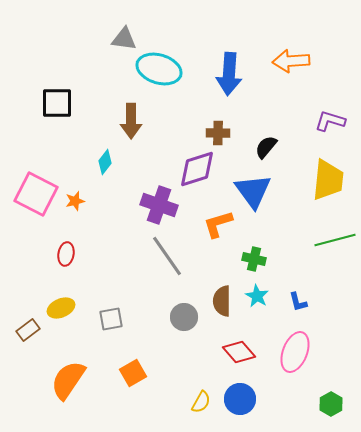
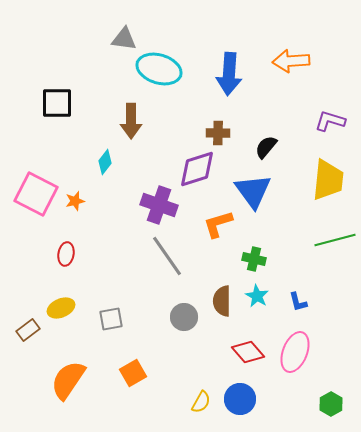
red diamond: moved 9 px right
